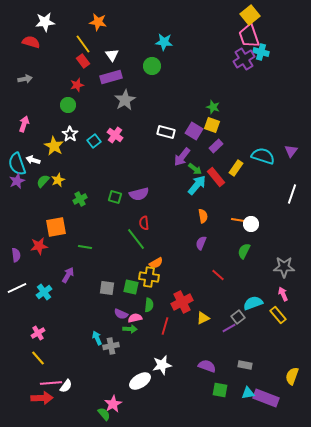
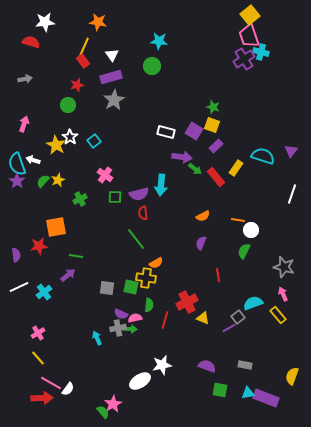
cyan star at (164, 42): moved 5 px left, 1 px up
yellow line at (83, 44): moved 1 px right, 3 px down; rotated 60 degrees clockwise
gray star at (125, 100): moved 11 px left
white star at (70, 134): moved 3 px down
pink cross at (115, 135): moved 10 px left, 40 px down
yellow star at (54, 146): moved 2 px right, 1 px up
purple arrow at (182, 157): rotated 120 degrees counterclockwise
purple star at (17, 181): rotated 14 degrees counterclockwise
cyan arrow at (197, 185): moved 36 px left; rotated 145 degrees clockwise
green square at (115, 197): rotated 16 degrees counterclockwise
orange semicircle at (203, 216): rotated 72 degrees clockwise
red semicircle at (144, 223): moved 1 px left, 10 px up
white circle at (251, 224): moved 6 px down
green line at (85, 247): moved 9 px left, 9 px down
gray star at (284, 267): rotated 15 degrees clockwise
purple arrow at (68, 275): rotated 21 degrees clockwise
red line at (218, 275): rotated 40 degrees clockwise
yellow cross at (149, 277): moved 3 px left, 1 px down
white line at (17, 288): moved 2 px right, 1 px up
red cross at (182, 302): moved 5 px right
yellow triangle at (203, 318): rotated 48 degrees clockwise
red line at (165, 326): moved 6 px up
gray cross at (111, 346): moved 7 px right, 18 px up
pink line at (51, 383): rotated 35 degrees clockwise
white semicircle at (66, 386): moved 2 px right, 3 px down
green semicircle at (104, 414): moved 1 px left, 2 px up
